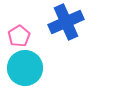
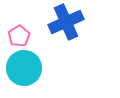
cyan circle: moved 1 px left
